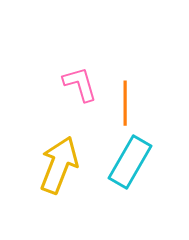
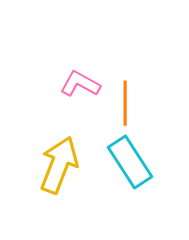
pink L-shape: rotated 45 degrees counterclockwise
cyan rectangle: rotated 63 degrees counterclockwise
